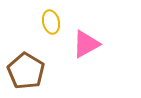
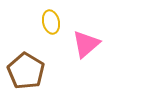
pink triangle: rotated 12 degrees counterclockwise
